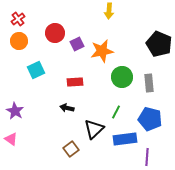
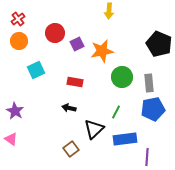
red rectangle: rotated 14 degrees clockwise
black arrow: moved 2 px right
blue pentagon: moved 3 px right, 10 px up; rotated 25 degrees counterclockwise
